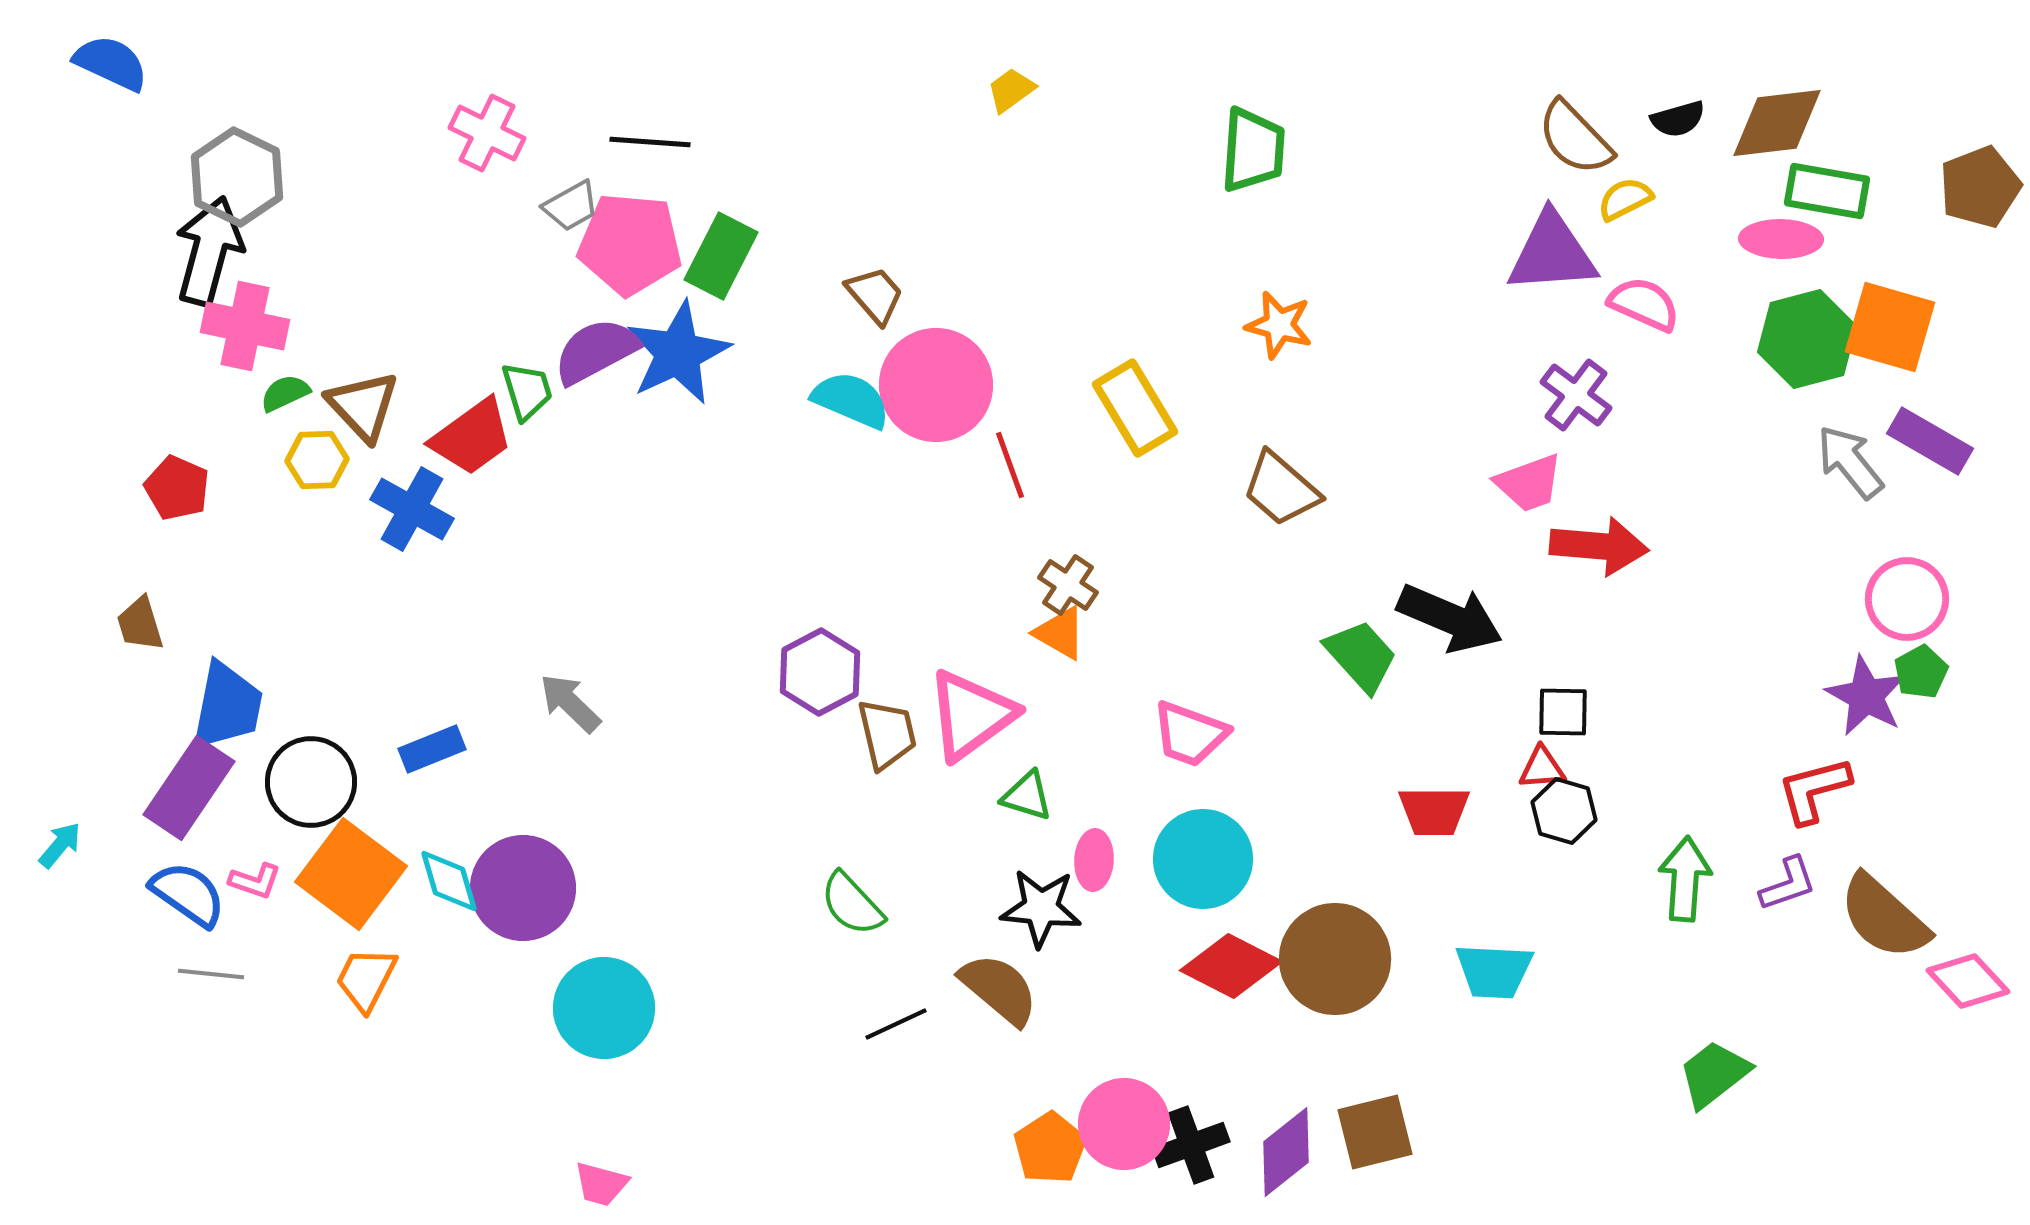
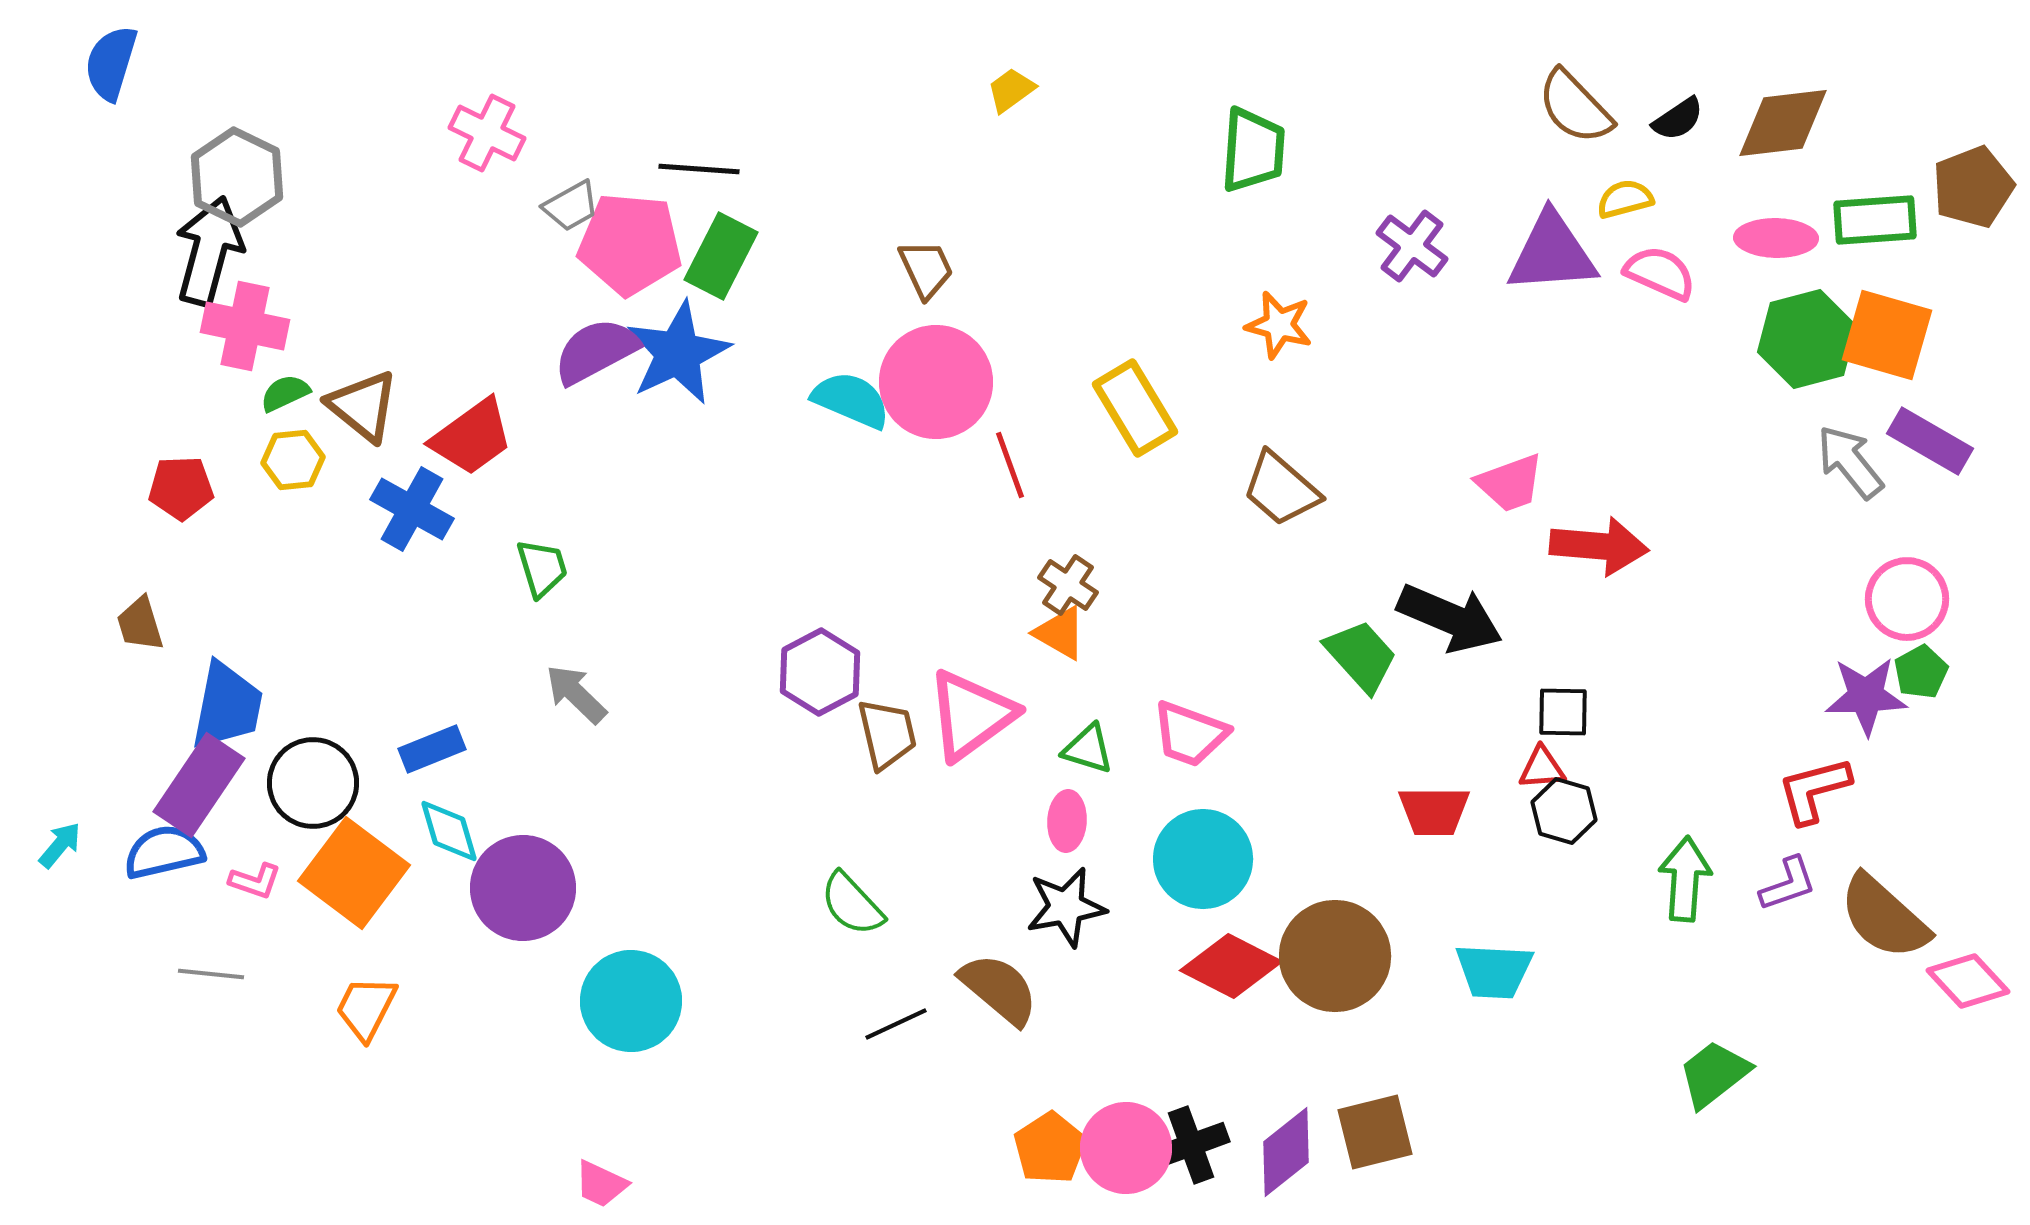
blue semicircle at (111, 63): rotated 98 degrees counterclockwise
black semicircle at (1678, 119): rotated 18 degrees counterclockwise
brown diamond at (1777, 123): moved 6 px right
brown semicircle at (1575, 138): moved 31 px up
black line at (650, 142): moved 49 px right, 27 px down
brown pentagon at (1980, 187): moved 7 px left
green rectangle at (1827, 191): moved 48 px right, 29 px down; rotated 14 degrees counterclockwise
yellow semicircle at (1625, 199): rotated 12 degrees clockwise
pink ellipse at (1781, 239): moved 5 px left, 1 px up
brown trapezoid at (875, 295): moved 51 px right, 26 px up; rotated 16 degrees clockwise
pink semicircle at (1644, 304): moved 16 px right, 31 px up
orange square at (1890, 327): moved 3 px left, 8 px down
pink circle at (936, 385): moved 3 px up
green trapezoid at (527, 391): moved 15 px right, 177 px down
purple cross at (1576, 395): moved 164 px left, 149 px up
brown triangle at (363, 406): rotated 8 degrees counterclockwise
yellow hexagon at (317, 460): moved 24 px left; rotated 4 degrees counterclockwise
pink trapezoid at (1529, 483): moved 19 px left
red pentagon at (177, 488): moved 4 px right; rotated 26 degrees counterclockwise
purple star at (1866, 696): rotated 30 degrees counterclockwise
gray arrow at (570, 703): moved 6 px right, 9 px up
black circle at (311, 782): moved 2 px right, 1 px down
purple rectangle at (189, 788): moved 10 px right, 3 px up
green triangle at (1027, 796): moved 61 px right, 47 px up
pink ellipse at (1094, 860): moved 27 px left, 39 px up
orange square at (351, 874): moved 3 px right, 1 px up
cyan diamond at (449, 881): moved 50 px up
blue semicircle at (188, 894): moved 24 px left, 42 px up; rotated 48 degrees counterclockwise
black star at (1041, 908): moved 25 px right, 1 px up; rotated 16 degrees counterclockwise
brown circle at (1335, 959): moved 3 px up
orange trapezoid at (366, 979): moved 29 px down
cyan circle at (604, 1008): moved 27 px right, 7 px up
pink circle at (1124, 1124): moved 2 px right, 24 px down
pink trapezoid at (601, 1184): rotated 10 degrees clockwise
